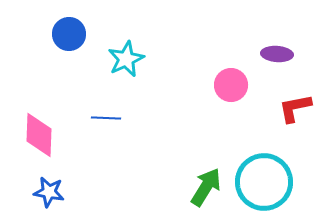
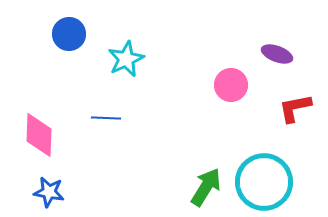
purple ellipse: rotated 16 degrees clockwise
